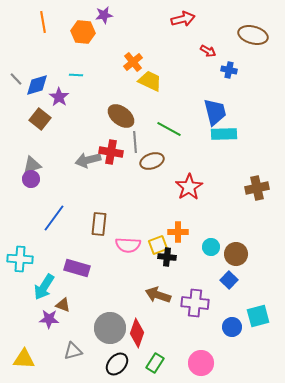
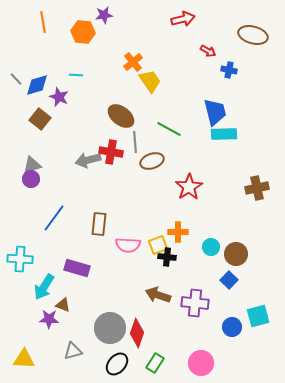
yellow trapezoid at (150, 81): rotated 30 degrees clockwise
purple star at (59, 97): rotated 12 degrees counterclockwise
